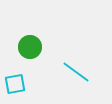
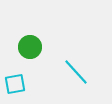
cyan line: rotated 12 degrees clockwise
